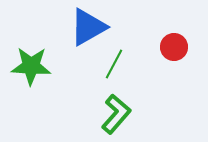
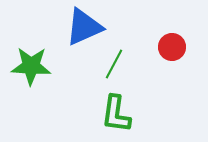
blue triangle: moved 4 px left; rotated 6 degrees clockwise
red circle: moved 2 px left
green L-shape: rotated 147 degrees clockwise
